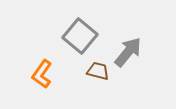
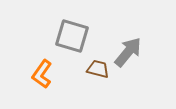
gray square: moved 8 px left; rotated 24 degrees counterclockwise
brown trapezoid: moved 2 px up
